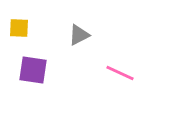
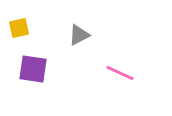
yellow square: rotated 15 degrees counterclockwise
purple square: moved 1 px up
